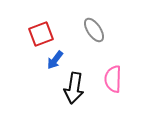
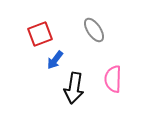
red square: moved 1 px left
